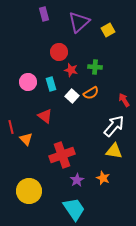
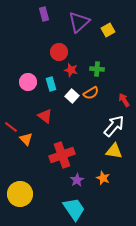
green cross: moved 2 px right, 2 px down
red line: rotated 40 degrees counterclockwise
yellow circle: moved 9 px left, 3 px down
